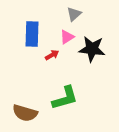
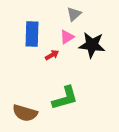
black star: moved 4 px up
